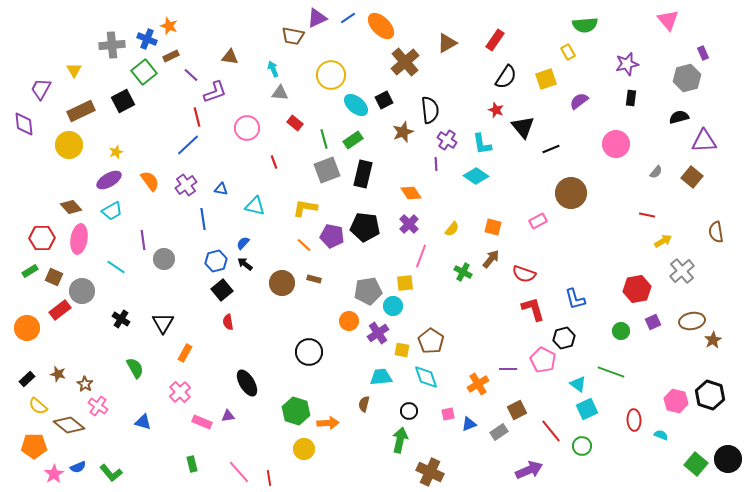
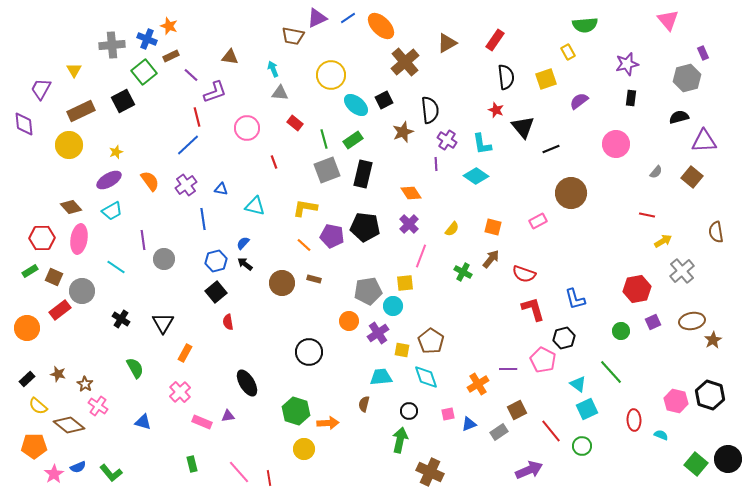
black semicircle at (506, 77): rotated 40 degrees counterclockwise
black square at (222, 290): moved 6 px left, 2 px down
green line at (611, 372): rotated 28 degrees clockwise
